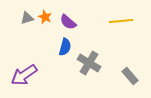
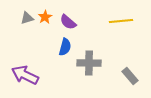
orange star: rotated 16 degrees clockwise
gray cross: rotated 30 degrees counterclockwise
purple arrow: moved 1 px right; rotated 60 degrees clockwise
